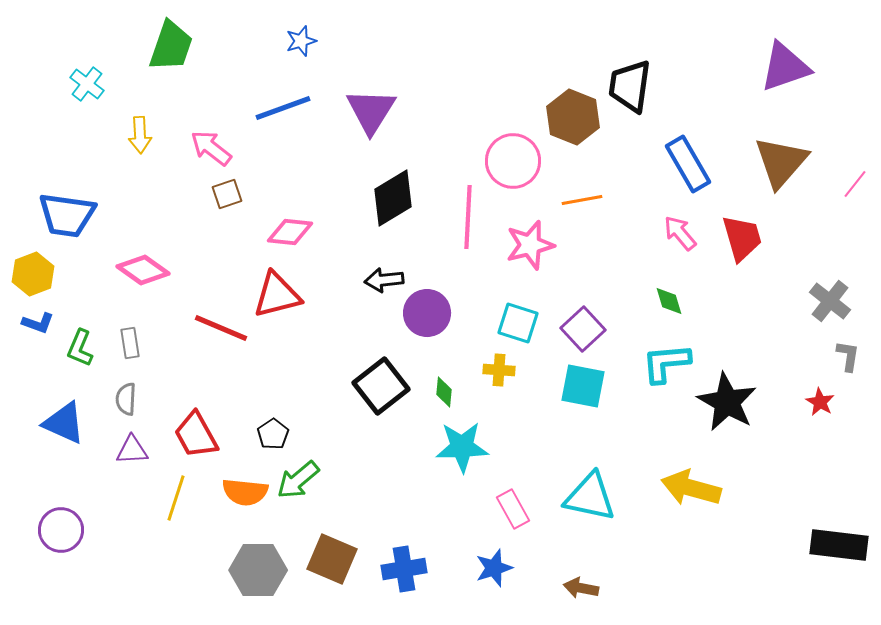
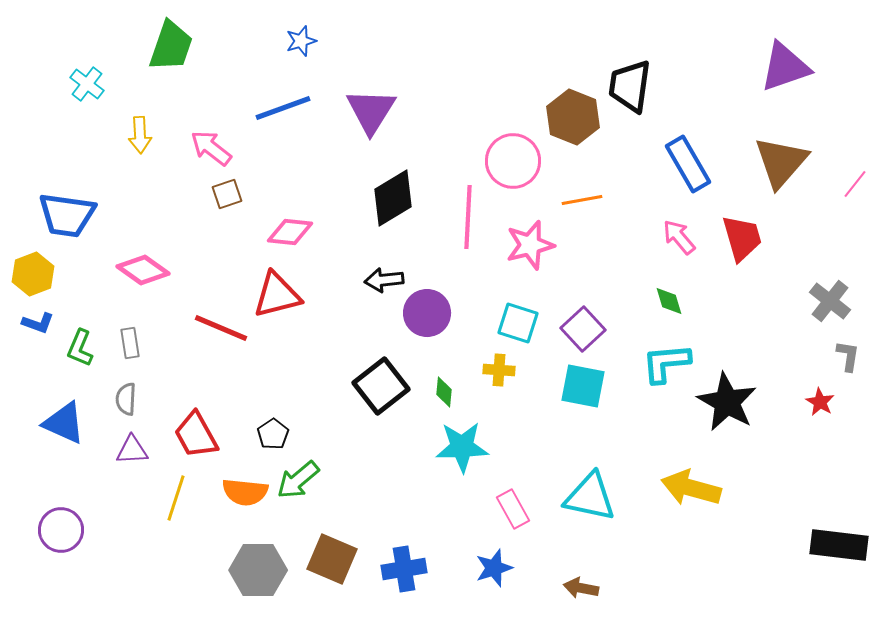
pink arrow at (680, 233): moved 1 px left, 4 px down
